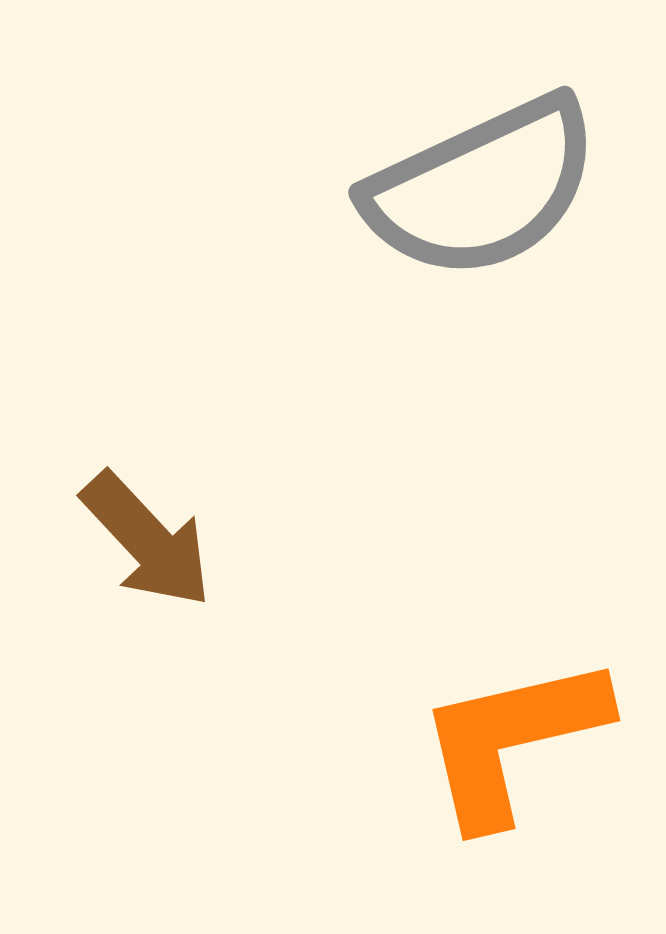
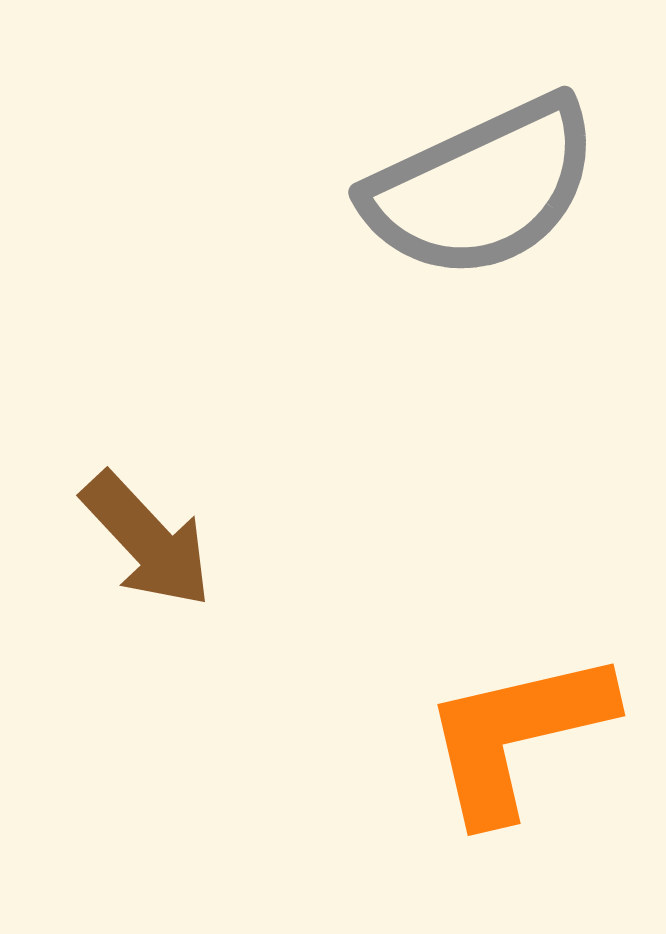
orange L-shape: moved 5 px right, 5 px up
